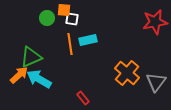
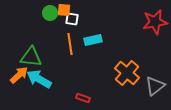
green circle: moved 3 px right, 5 px up
cyan rectangle: moved 5 px right
green triangle: rotated 30 degrees clockwise
gray triangle: moved 1 px left, 4 px down; rotated 15 degrees clockwise
red rectangle: rotated 32 degrees counterclockwise
